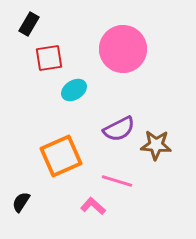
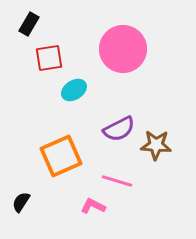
pink L-shape: rotated 15 degrees counterclockwise
